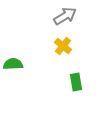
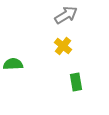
gray arrow: moved 1 px right, 1 px up
